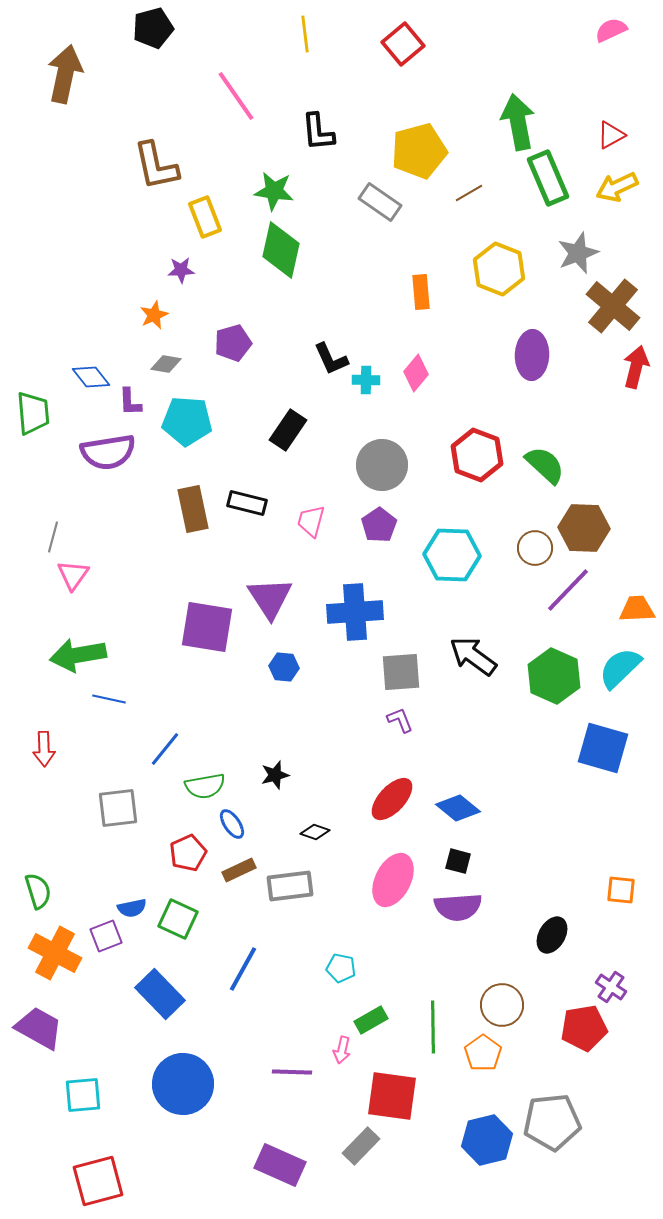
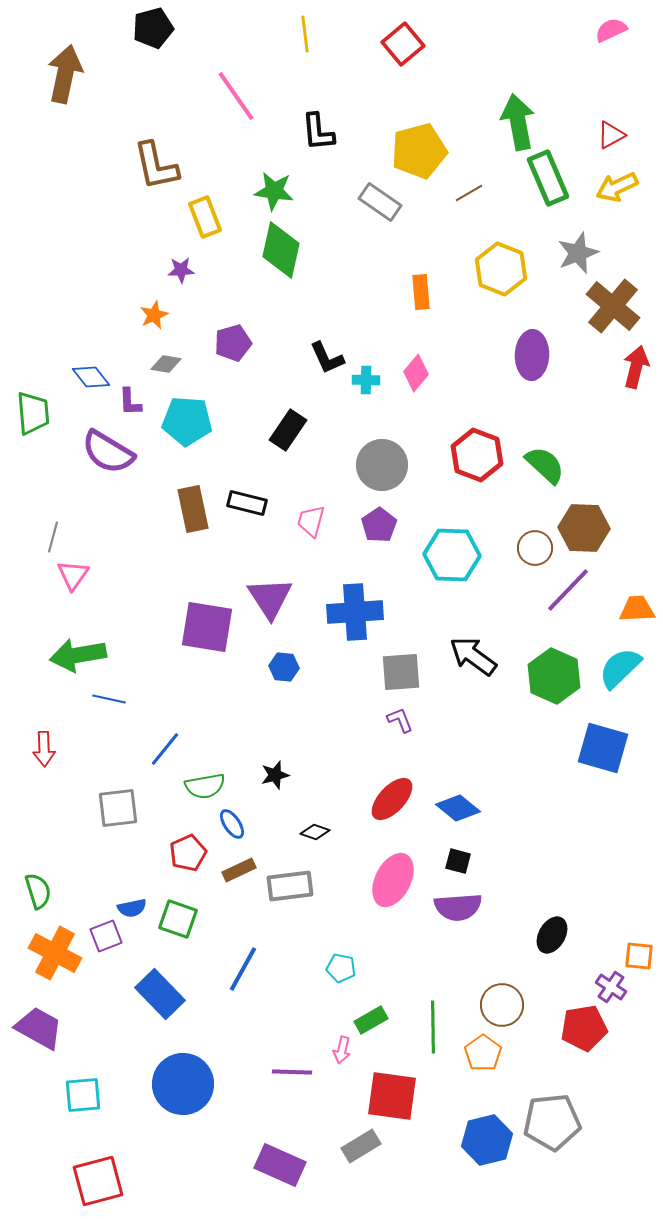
yellow hexagon at (499, 269): moved 2 px right
black L-shape at (331, 359): moved 4 px left, 1 px up
purple semicircle at (108, 452): rotated 40 degrees clockwise
orange square at (621, 890): moved 18 px right, 66 px down
green square at (178, 919): rotated 6 degrees counterclockwise
gray rectangle at (361, 1146): rotated 15 degrees clockwise
